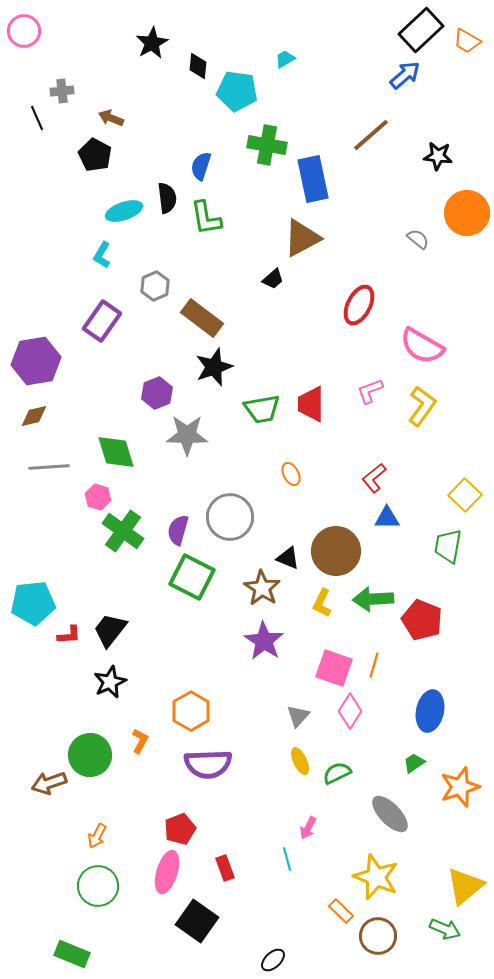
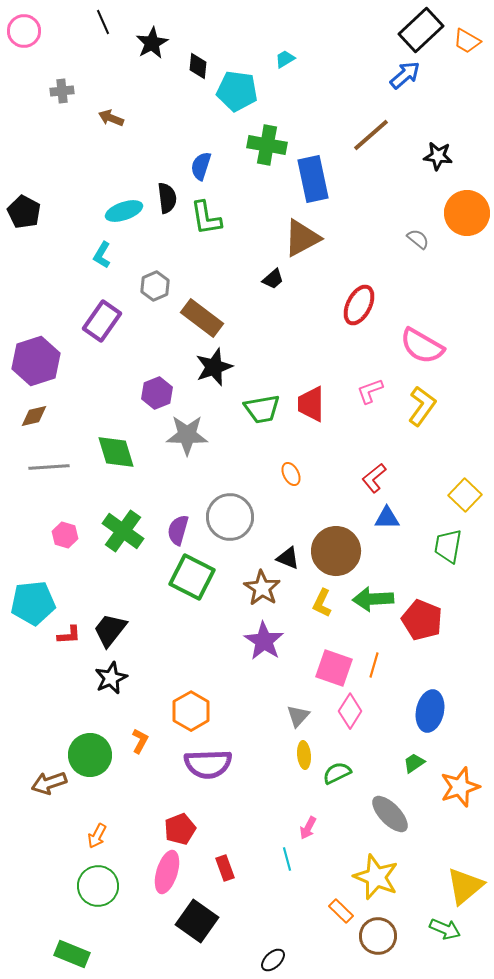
black line at (37, 118): moved 66 px right, 96 px up
black pentagon at (95, 155): moved 71 px left, 57 px down
purple hexagon at (36, 361): rotated 9 degrees counterclockwise
pink hexagon at (98, 497): moved 33 px left, 38 px down
black star at (110, 682): moved 1 px right, 4 px up
yellow ellipse at (300, 761): moved 4 px right, 6 px up; rotated 20 degrees clockwise
